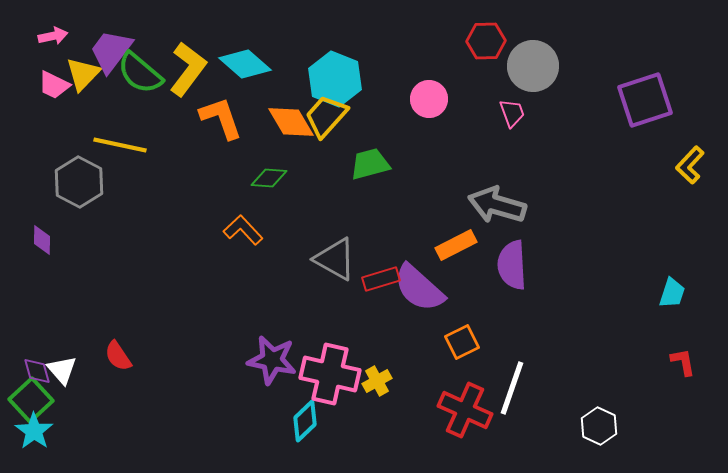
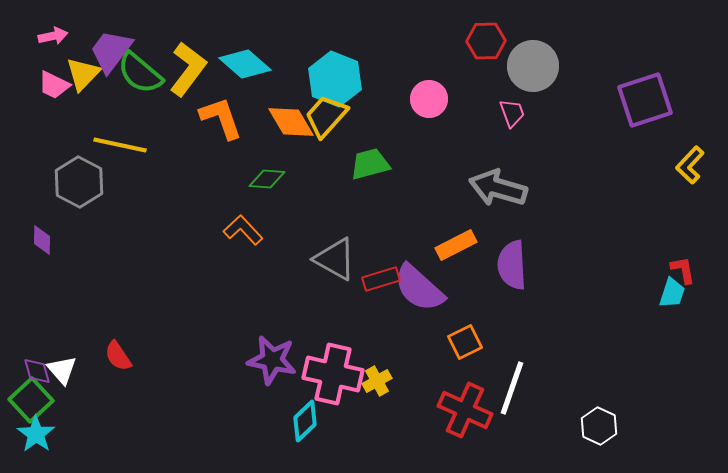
green diamond at (269, 178): moved 2 px left, 1 px down
gray arrow at (497, 205): moved 1 px right, 17 px up
orange square at (462, 342): moved 3 px right
red L-shape at (683, 362): moved 92 px up
pink cross at (330, 374): moved 3 px right
cyan star at (34, 431): moved 2 px right, 3 px down
